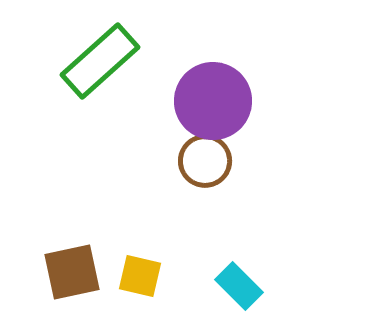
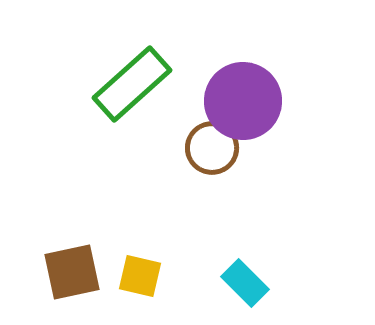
green rectangle: moved 32 px right, 23 px down
purple circle: moved 30 px right
brown circle: moved 7 px right, 13 px up
cyan rectangle: moved 6 px right, 3 px up
